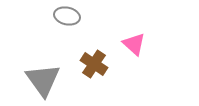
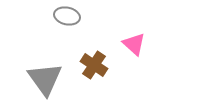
brown cross: moved 1 px down
gray triangle: moved 2 px right, 1 px up
